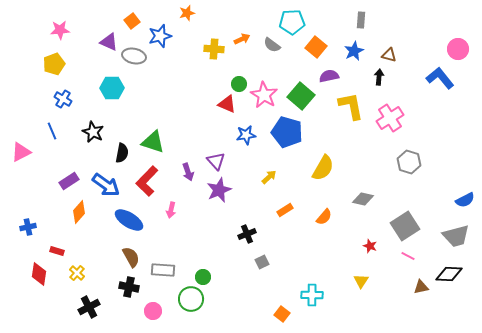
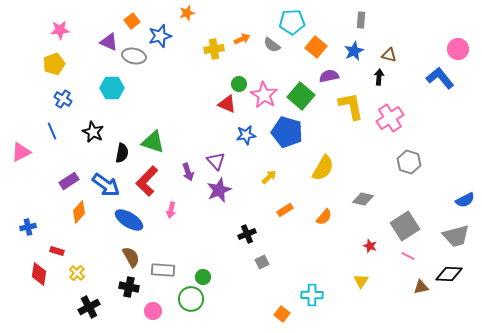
yellow cross at (214, 49): rotated 12 degrees counterclockwise
